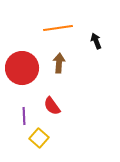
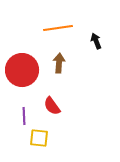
red circle: moved 2 px down
yellow square: rotated 36 degrees counterclockwise
